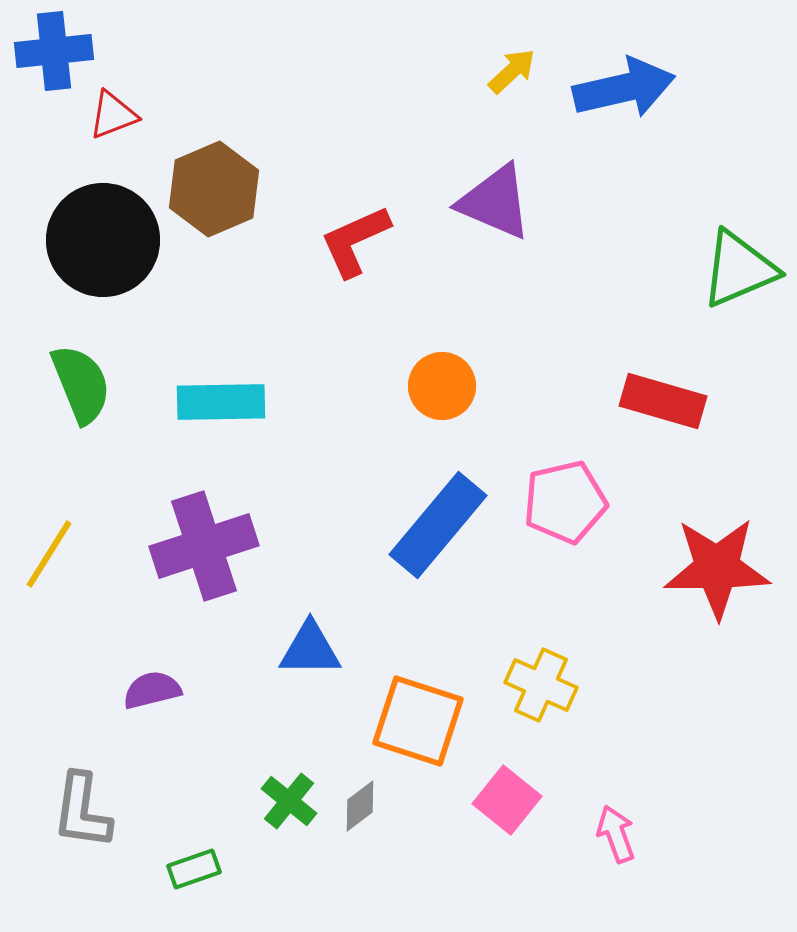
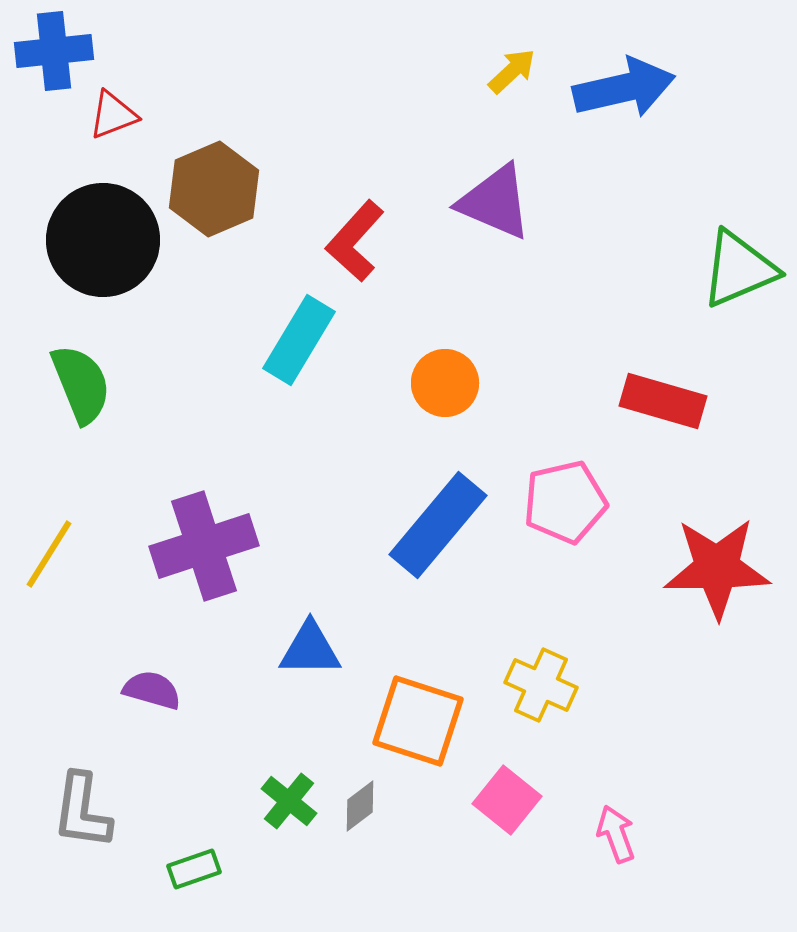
red L-shape: rotated 24 degrees counterclockwise
orange circle: moved 3 px right, 3 px up
cyan rectangle: moved 78 px right, 62 px up; rotated 58 degrees counterclockwise
purple semicircle: rotated 30 degrees clockwise
